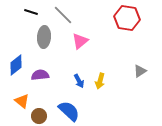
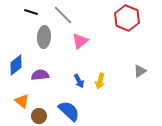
red hexagon: rotated 15 degrees clockwise
